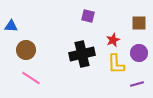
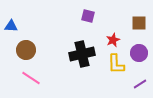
purple line: moved 3 px right; rotated 16 degrees counterclockwise
